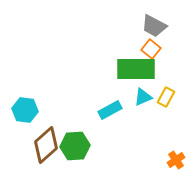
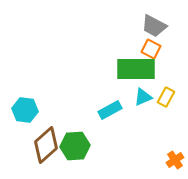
orange square: rotated 12 degrees counterclockwise
orange cross: moved 1 px left
